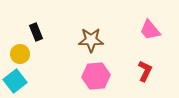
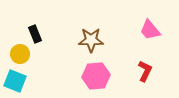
black rectangle: moved 1 px left, 2 px down
cyan square: rotated 30 degrees counterclockwise
